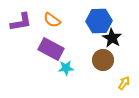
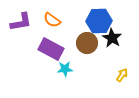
brown circle: moved 16 px left, 17 px up
cyan star: moved 1 px left, 1 px down
yellow arrow: moved 2 px left, 8 px up
